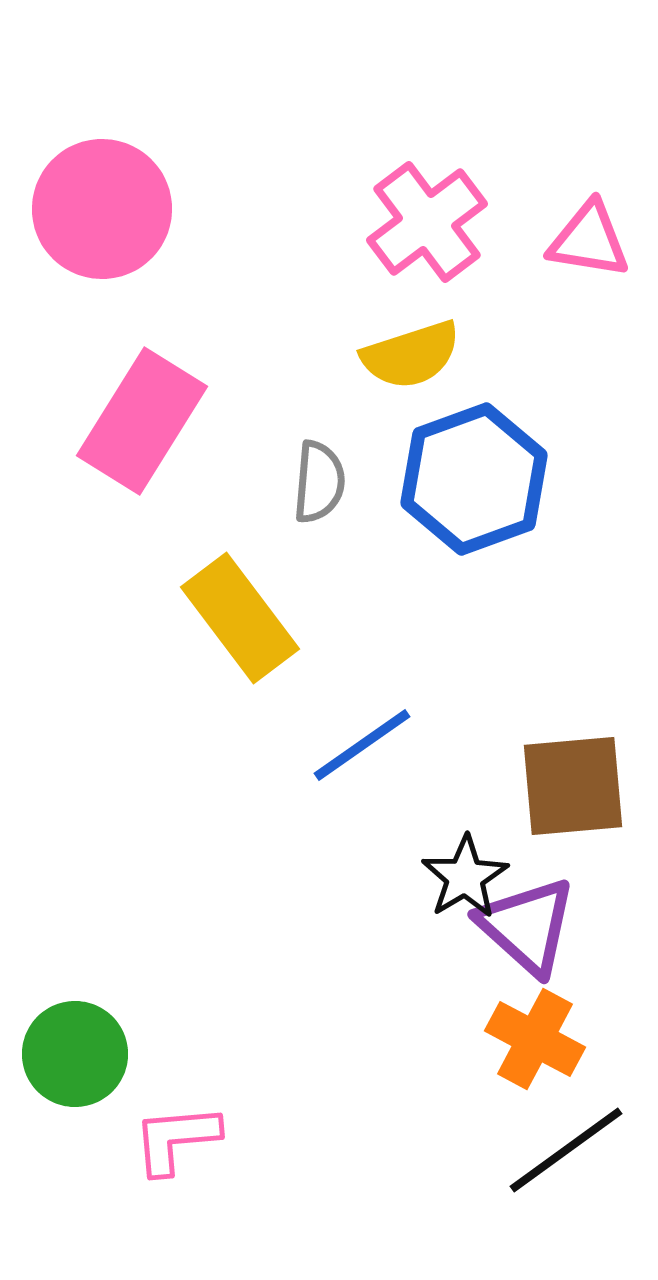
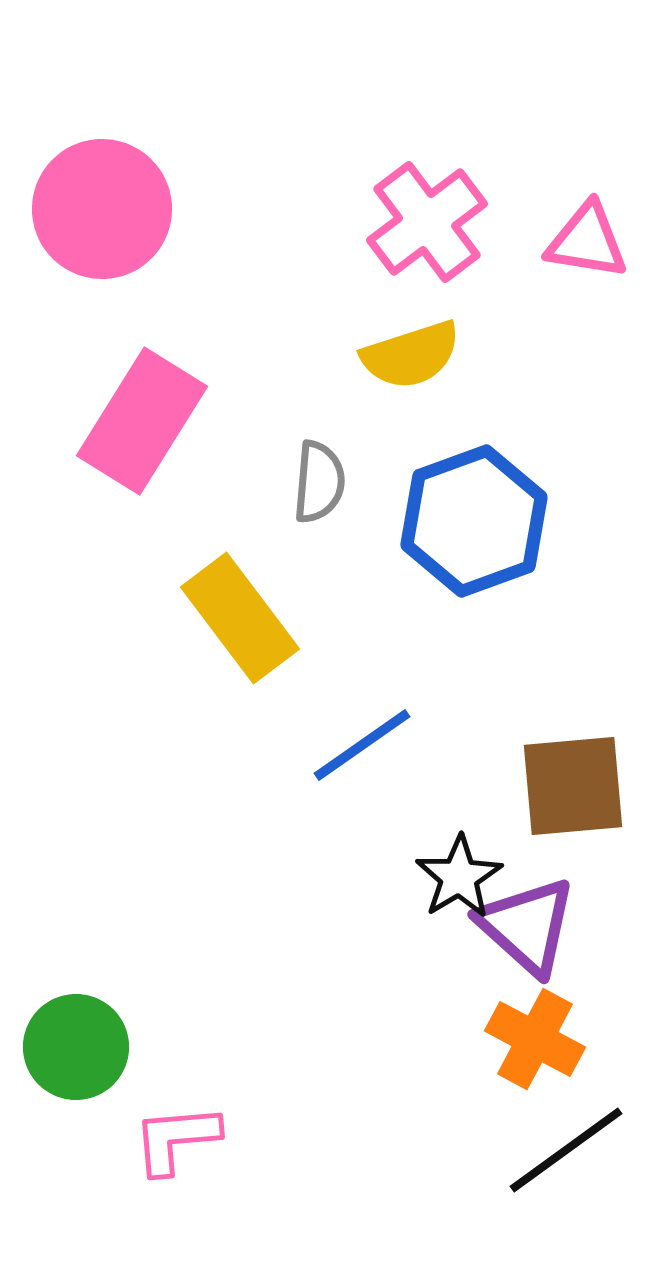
pink triangle: moved 2 px left, 1 px down
blue hexagon: moved 42 px down
black star: moved 6 px left
green circle: moved 1 px right, 7 px up
